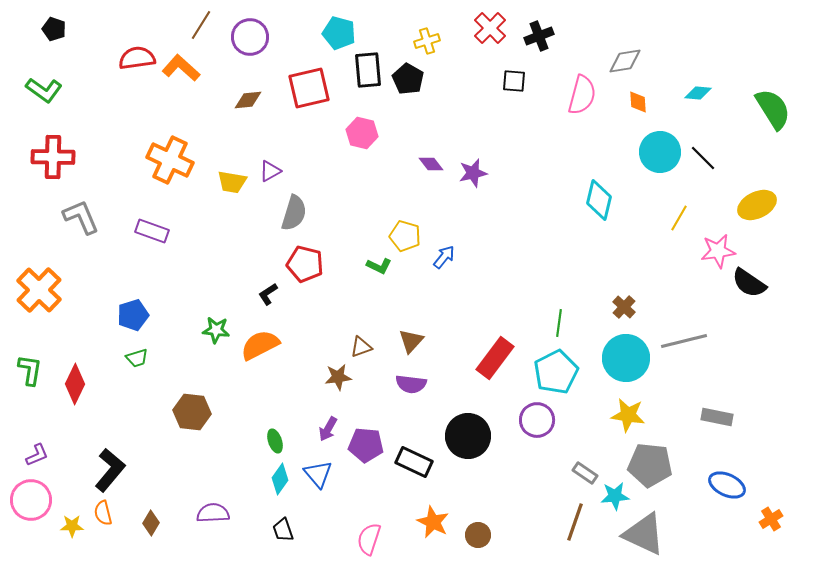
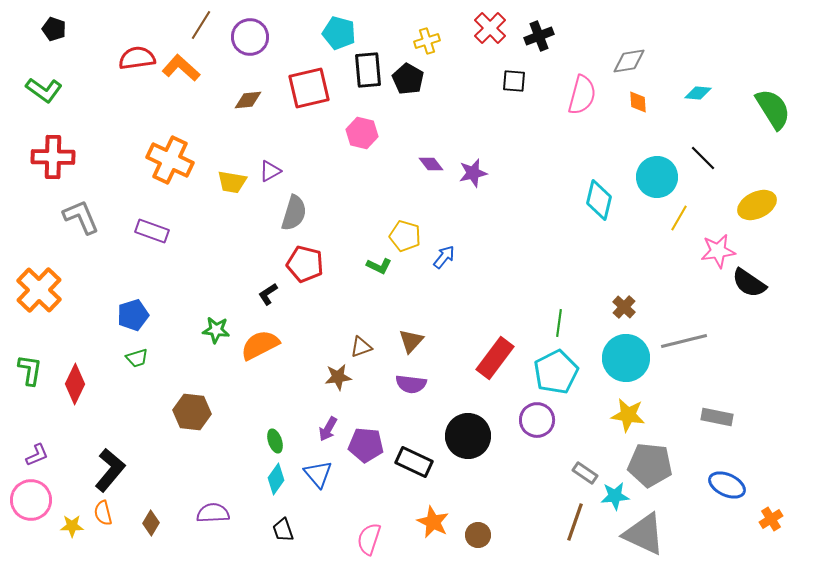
gray diamond at (625, 61): moved 4 px right
cyan circle at (660, 152): moved 3 px left, 25 px down
cyan diamond at (280, 479): moved 4 px left
